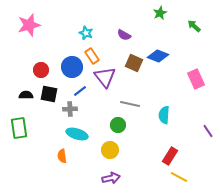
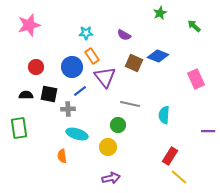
cyan star: rotated 24 degrees counterclockwise
red circle: moved 5 px left, 3 px up
gray cross: moved 2 px left
purple line: rotated 56 degrees counterclockwise
yellow circle: moved 2 px left, 3 px up
yellow line: rotated 12 degrees clockwise
